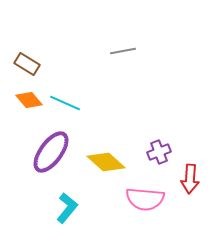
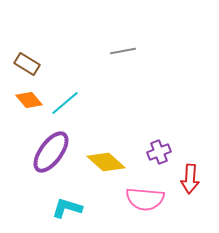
cyan line: rotated 64 degrees counterclockwise
cyan L-shape: rotated 112 degrees counterclockwise
